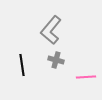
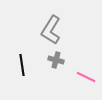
gray L-shape: rotated 8 degrees counterclockwise
pink line: rotated 30 degrees clockwise
